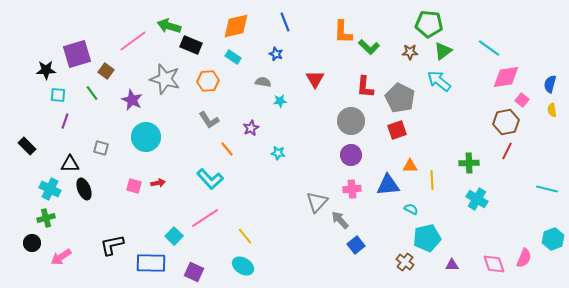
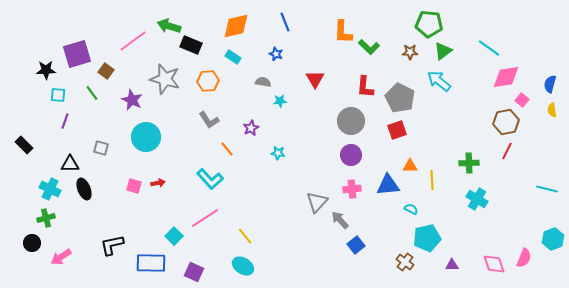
black rectangle at (27, 146): moved 3 px left, 1 px up
